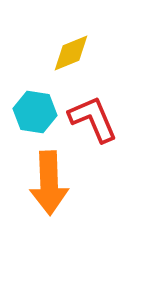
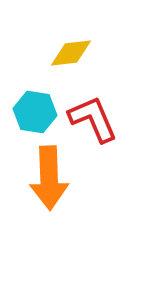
yellow diamond: rotated 15 degrees clockwise
orange arrow: moved 5 px up
